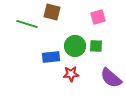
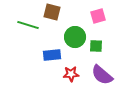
pink square: moved 1 px up
green line: moved 1 px right, 1 px down
green circle: moved 9 px up
blue rectangle: moved 1 px right, 2 px up
purple semicircle: moved 9 px left, 3 px up
